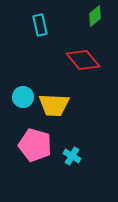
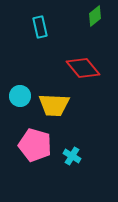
cyan rectangle: moved 2 px down
red diamond: moved 8 px down
cyan circle: moved 3 px left, 1 px up
